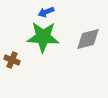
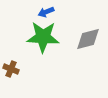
brown cross: moved 1 px left, 9 px down
